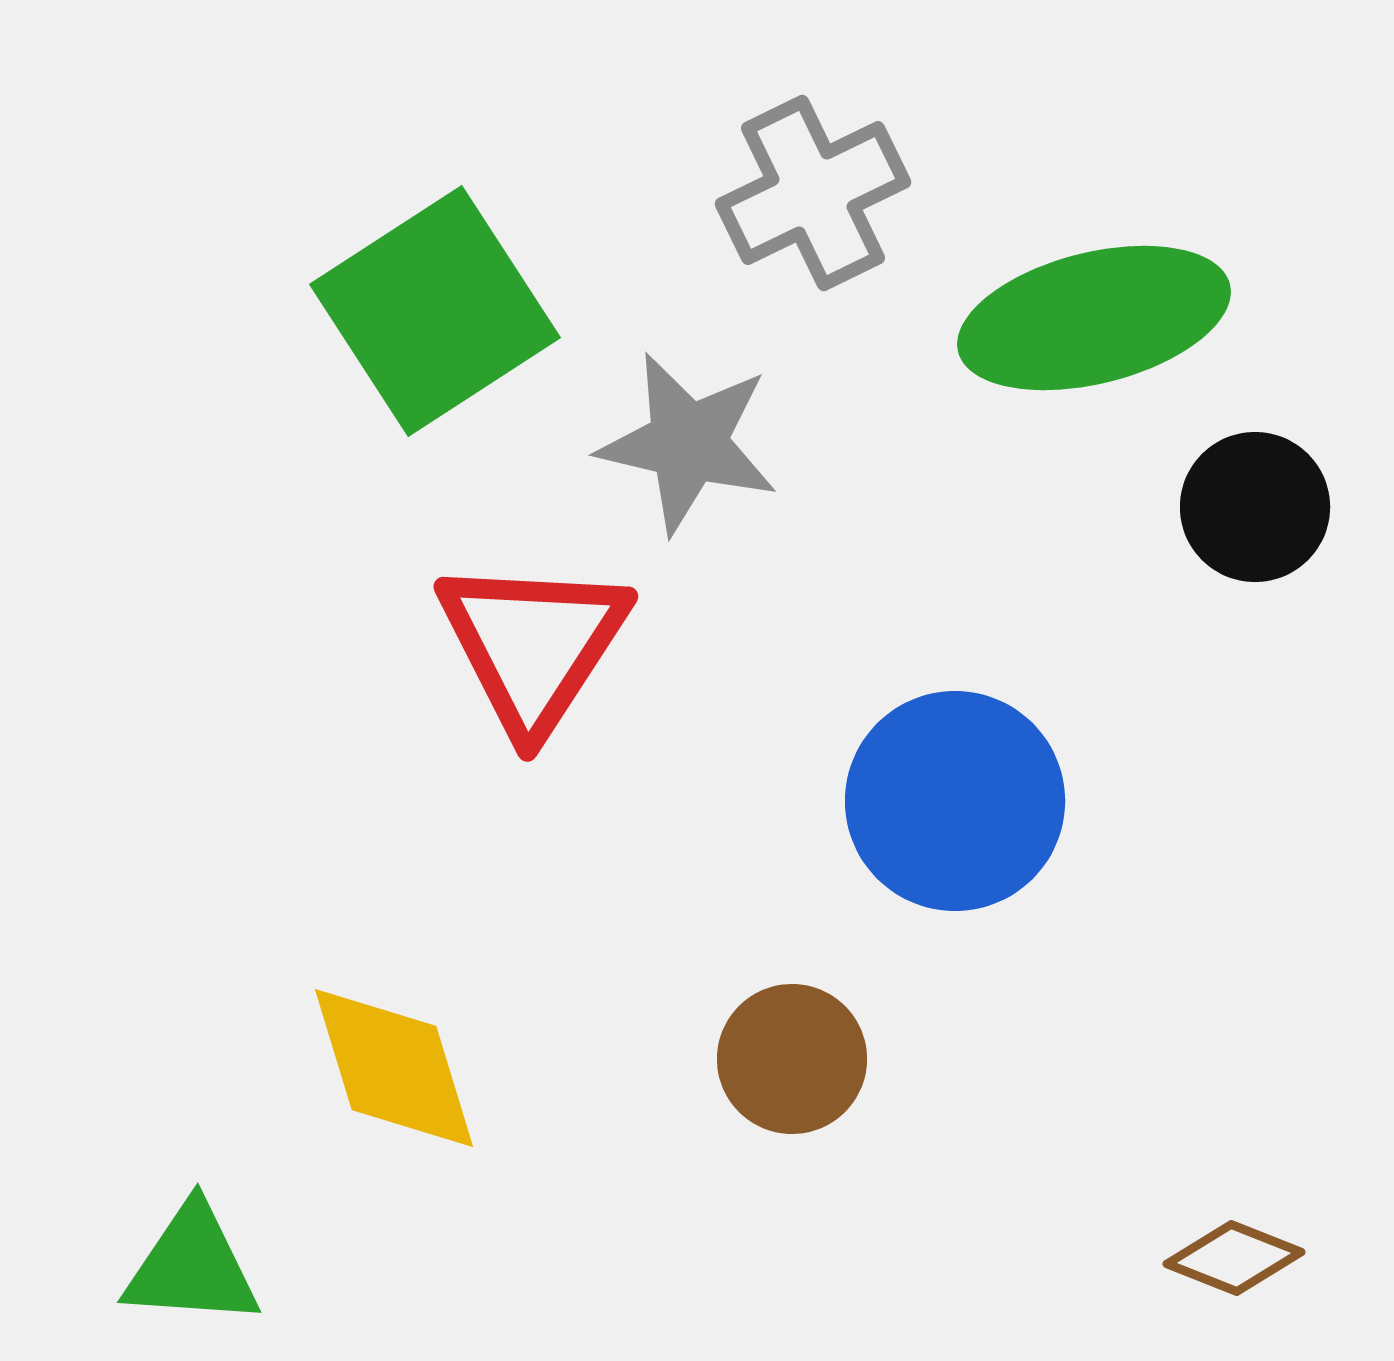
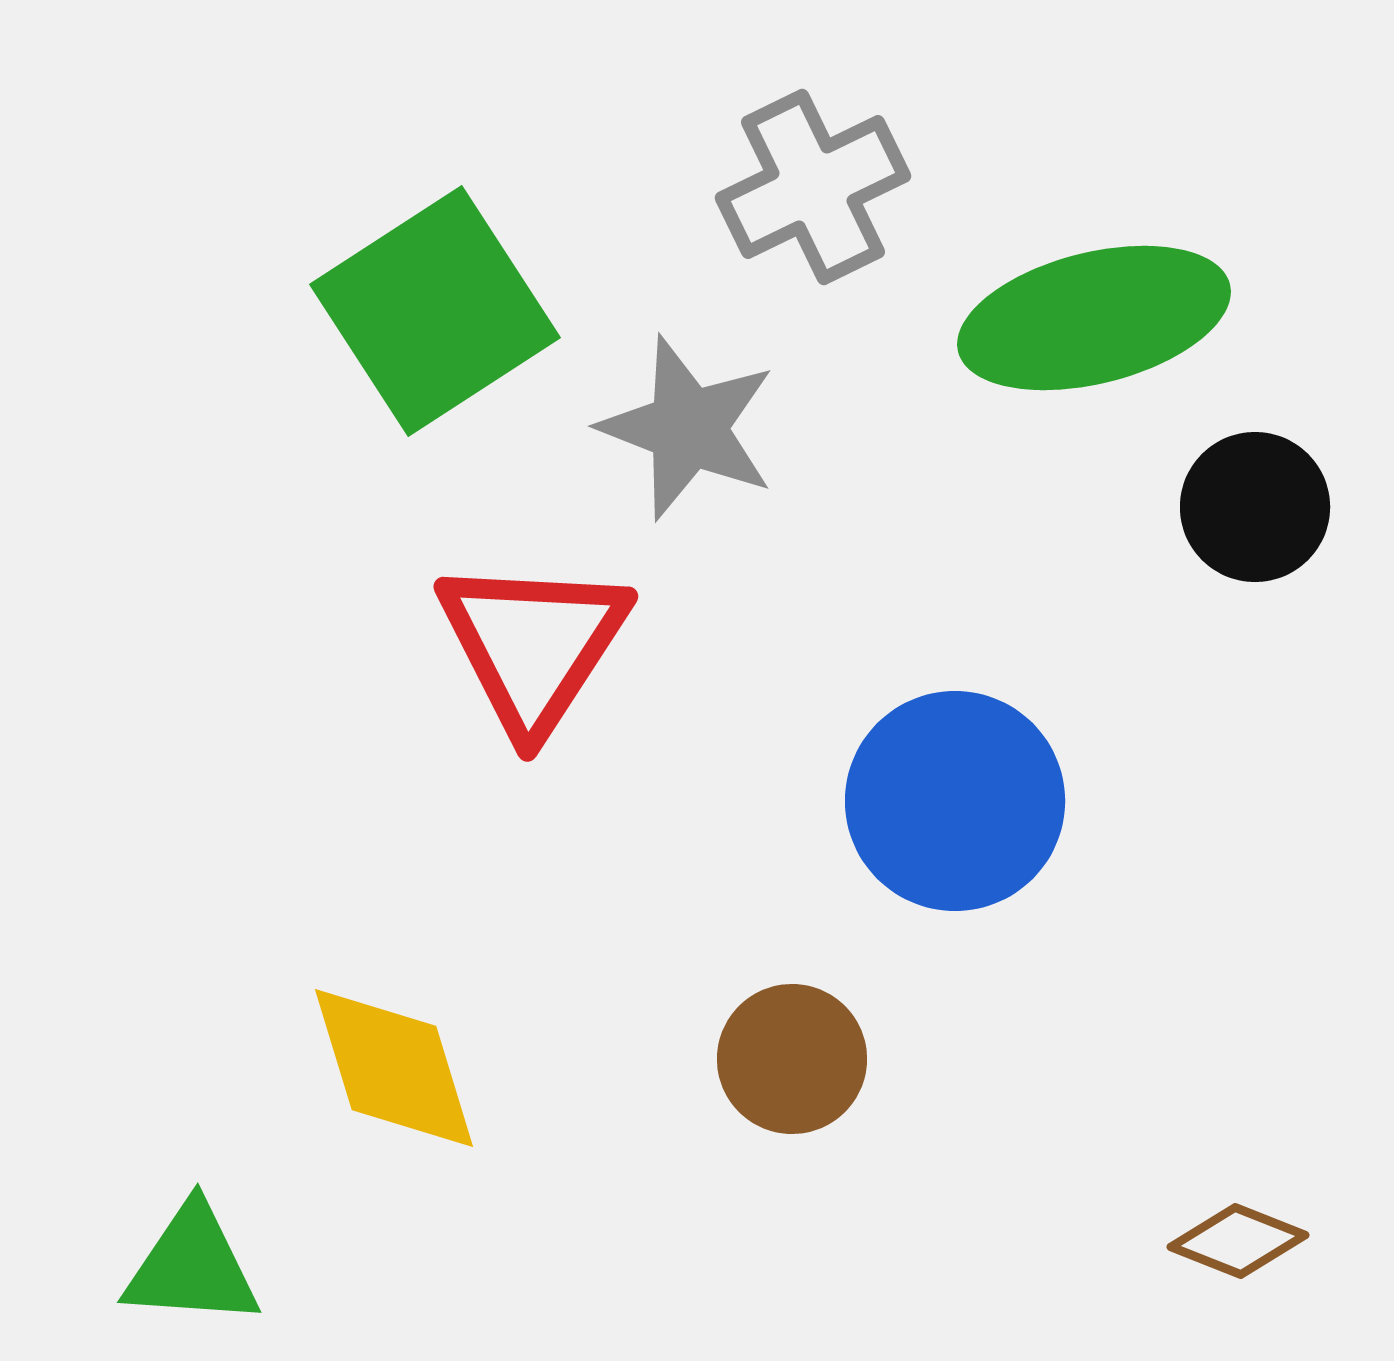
gray cross: moved 6 px up
gray star: moved 15 px up; rotated 8 degrees clockwise
brown diamond: moved 4 px right, 17 px up
